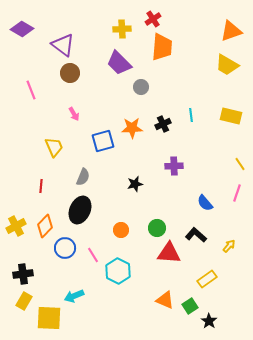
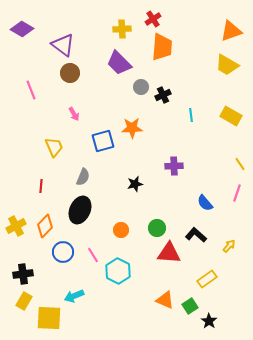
yellow rectangle at (231, 116): rotated 15 degrees clockwise
black cross at (163, 124): moved 29 px up
blue circle at (65, 248): moved 2 px left, 4 px down
